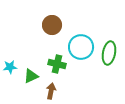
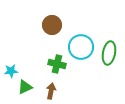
cyan star: moved 1 px right, 4 px down
green triangle: moved 6 px left, 11 px down
